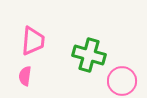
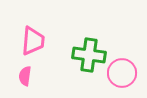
green cross: rotated 8 degrees counterclockwise
pink circle: moved 8 px up
